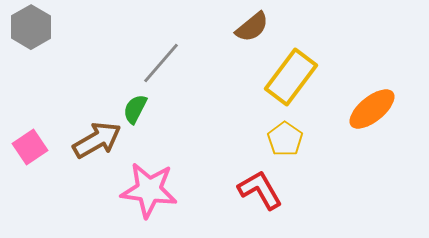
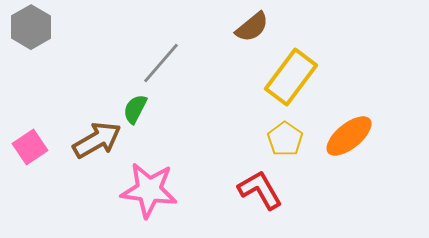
orange ellipse: moved 23 px left, 27 px down
